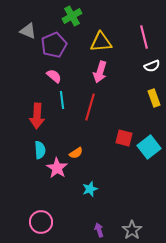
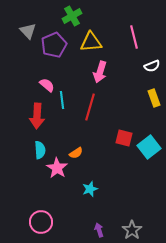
gray triangle: rotated 24 degrees clockwise
pink line: moved 10 px left
yellow triangle: moved 10 px left
pink semicircle: moved 7 px left, 9 px down
